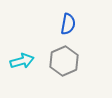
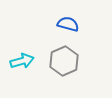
blue semicircle: rotated 85 degrees counterclockwise
